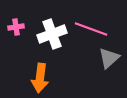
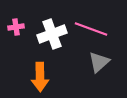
gray triangle: moved 10 px left, 4 px down
orange arrow: moved 1 px up; rotated 8 degrees counterclockwise
